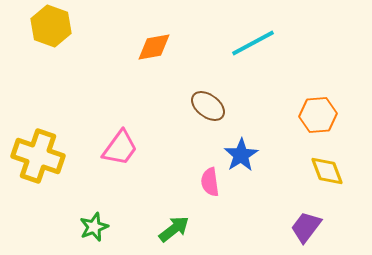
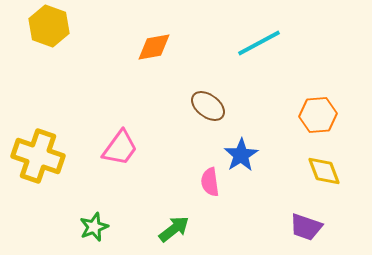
yellow hexagon: moved 2 px left
cyan line: moved 6 px right
yellow diamond: moved 3 px left
purple trapezoid: rotated 108 degrees counterclockwise
